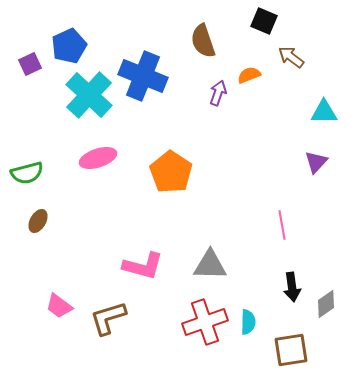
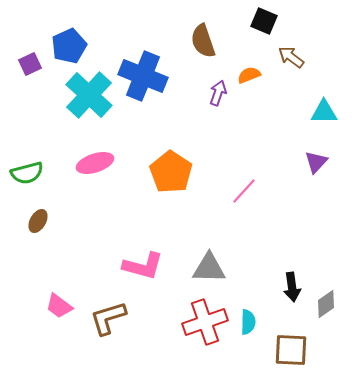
pink ellipse: moved 3 px left, 5 px down
pink line: moved 38 px left, 34 px up; rotated 52 degrees clockwise
gray triangle: moved 1 px left, 3 px down
brown square: rotated 12 degrees clockwise
